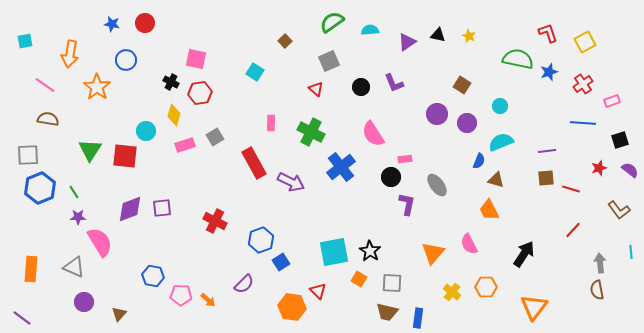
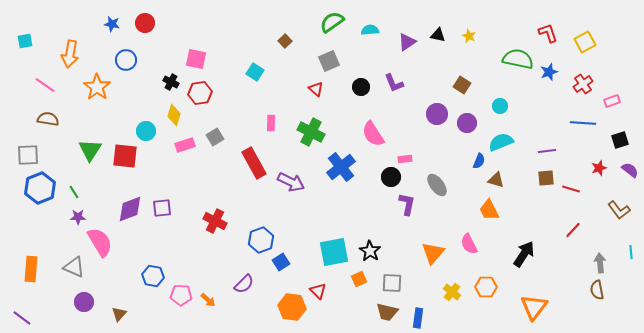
orange square at (359, 279): rotated 35 degrees clockwise
